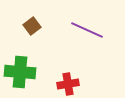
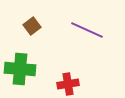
green cross: moved 3 px up
